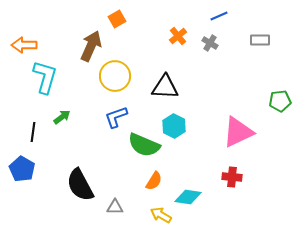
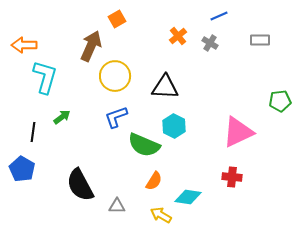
gray triangle: moved 2 px right, 1 px up
